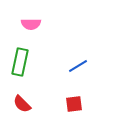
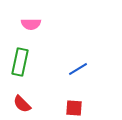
blue line: moved 3 px down
red square: moved 4 px down; rotated 12 degrees clockwise
